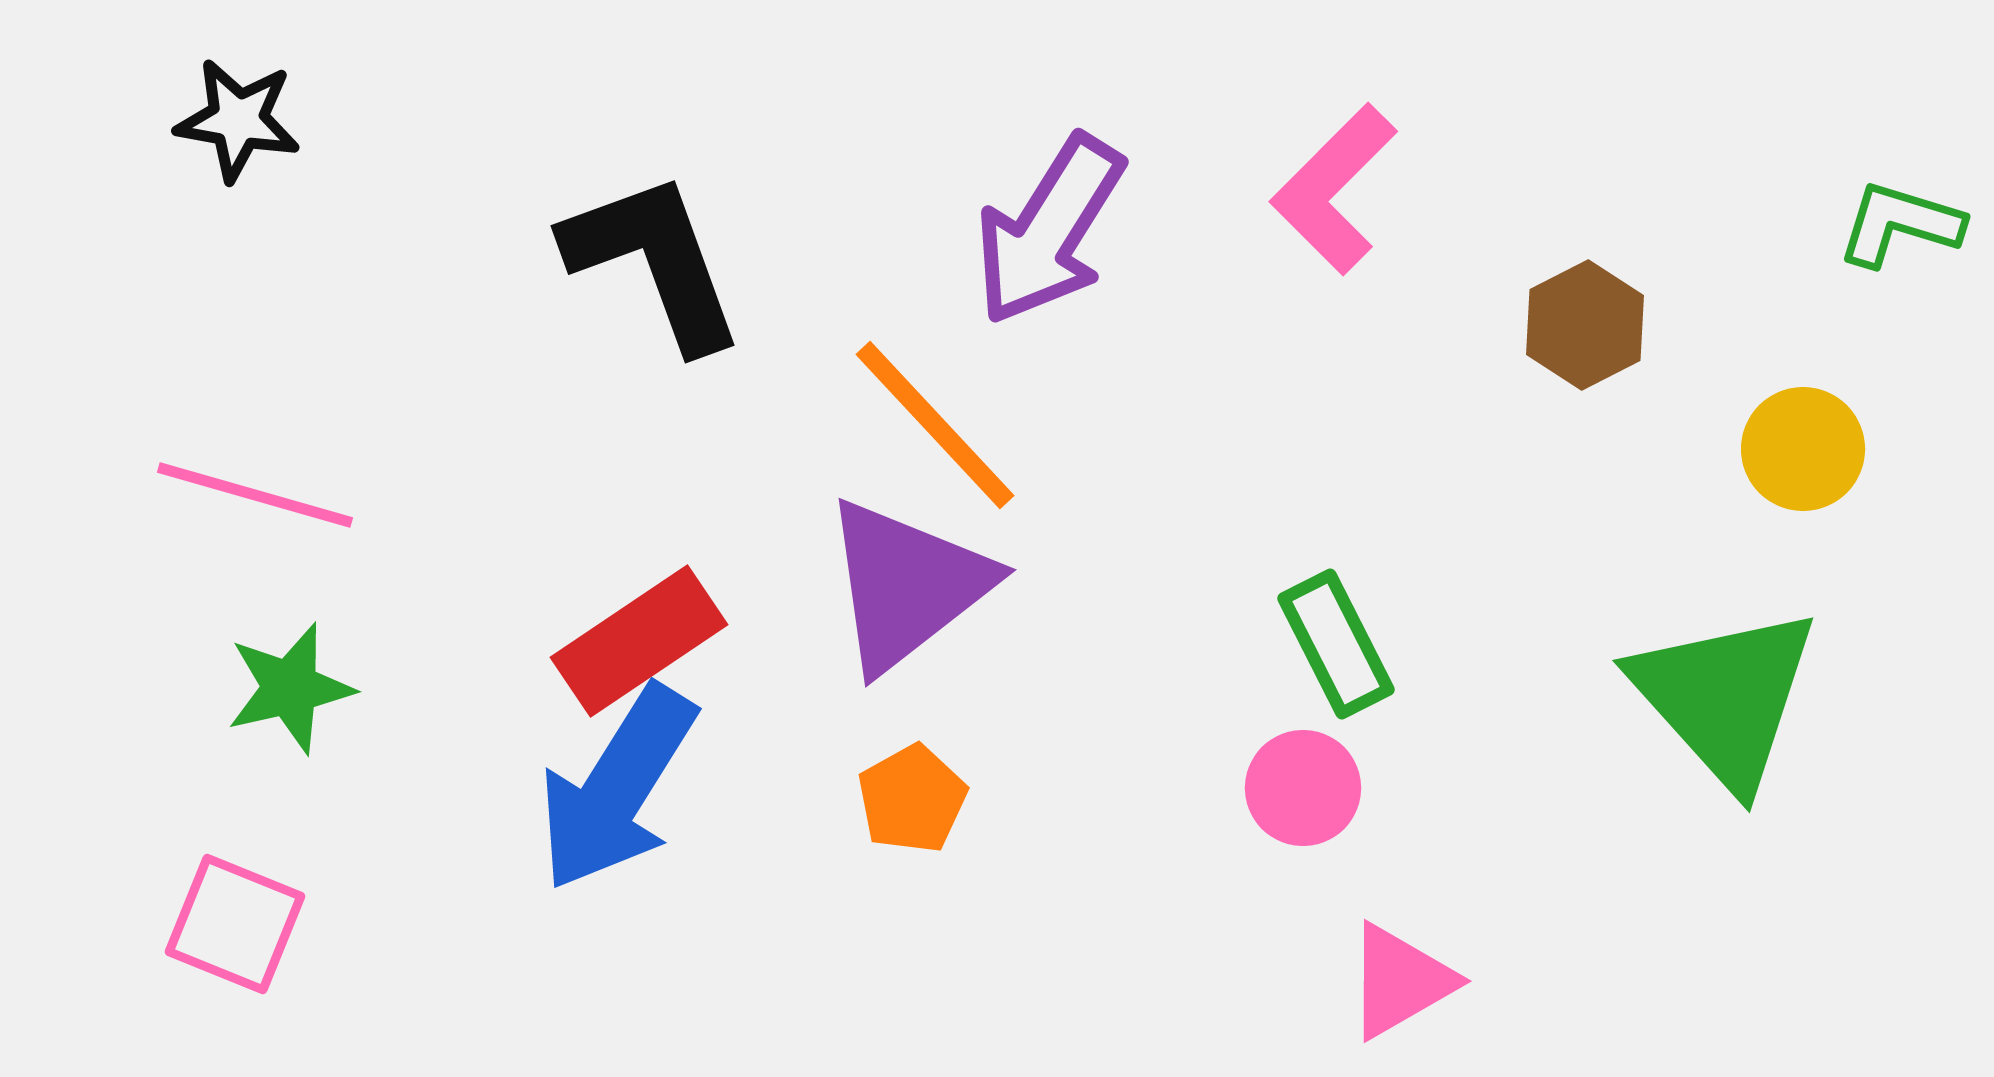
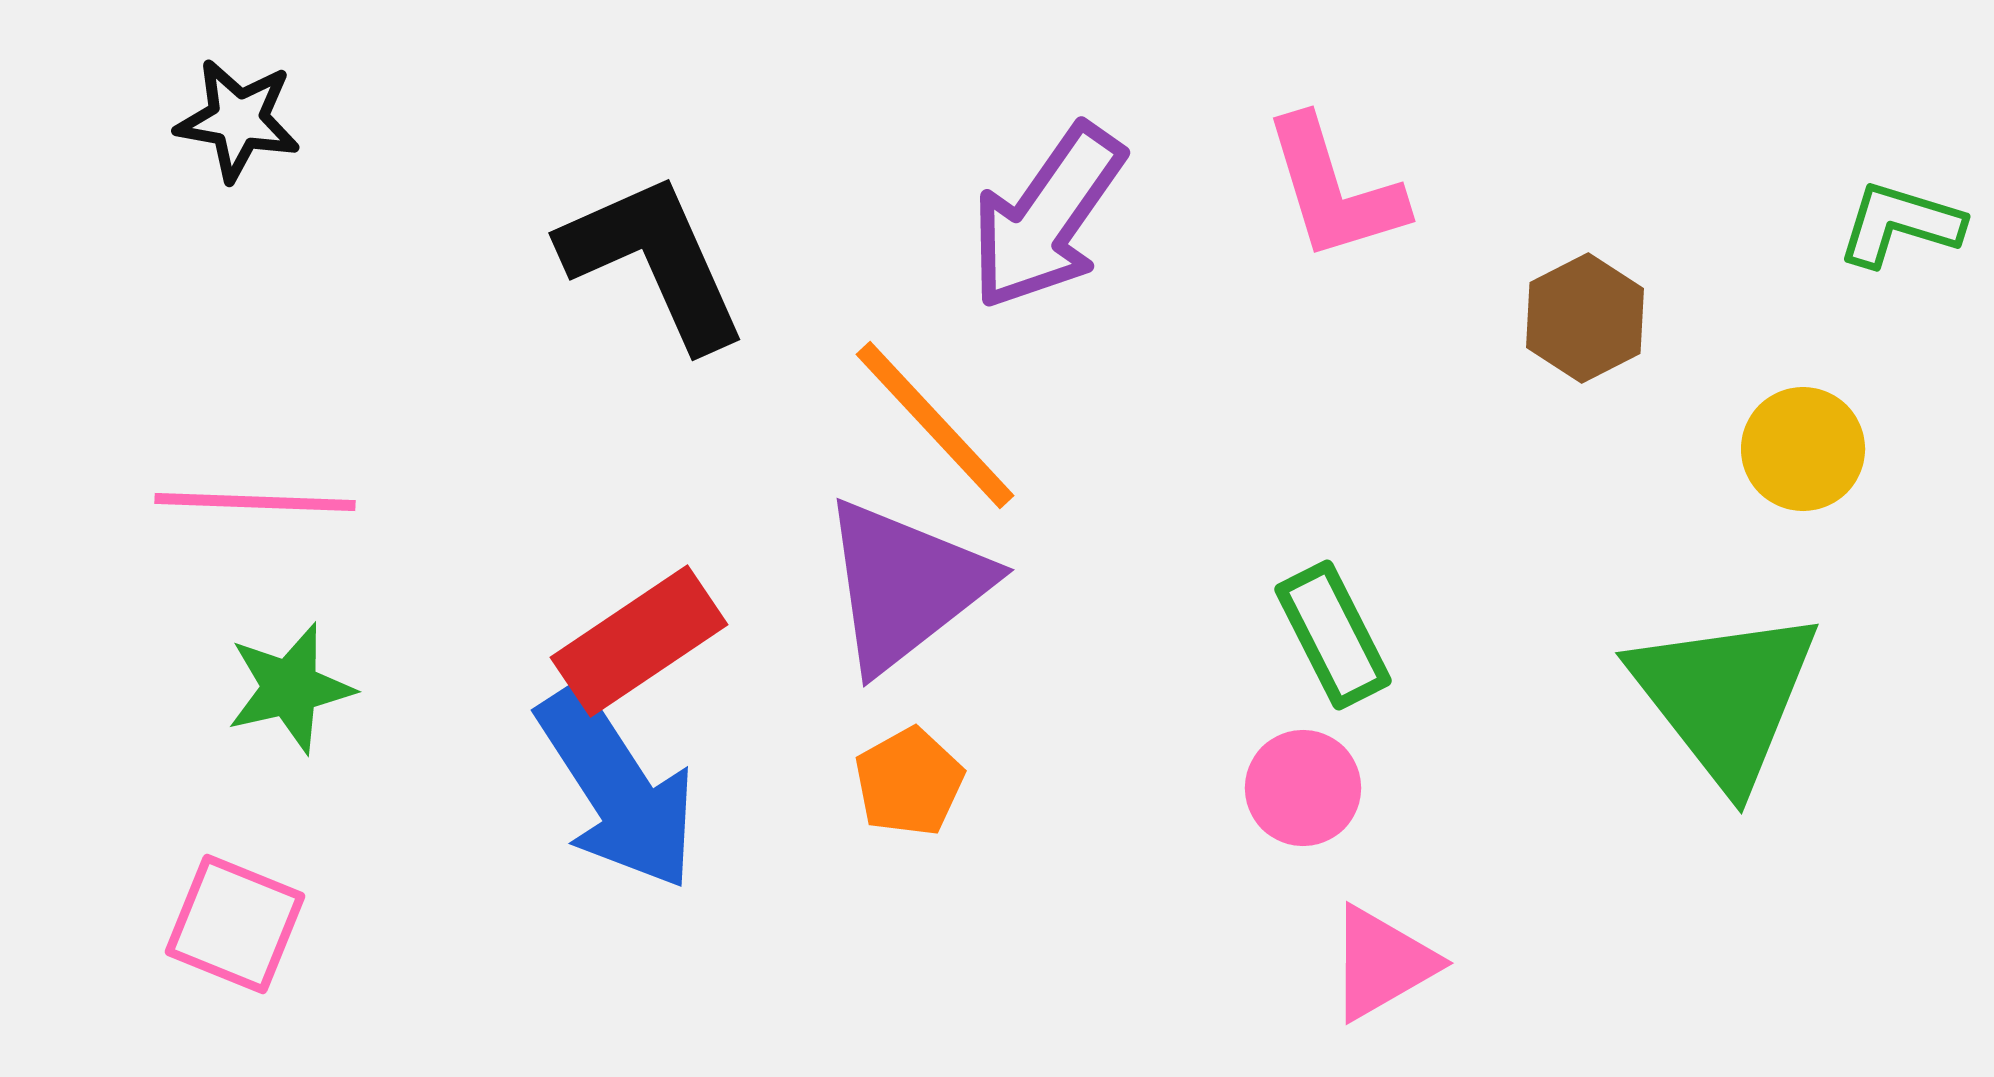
pink L-shape: rotated 62 degrees counterclockwise
purple arrow: moved 2 px left, 13 px up; rotated 3 degrees clockwise
black L-shape: rotated 4 degrees counterclockwise
brown hexagon: moved 7 px up
pink line: moved 7 px down; rotated 14 degrees counterclockwise
purple triangle: moved 2 px left
green rectangle: moved 3 px left, 9 px up
green triangle: rotated 4 degrees clockwise
blue arrow: rotated 65 degrees counterclockwise
orange pentagon: moved 3 px left, 17 px up
pink triangle: moved 18 px left, 18 px up
